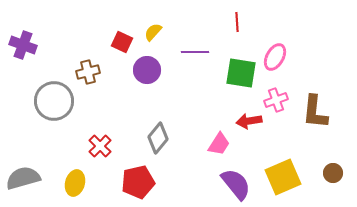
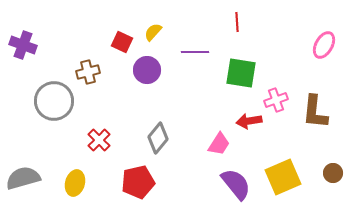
pink ellipse: moved 49 px right, 12 px up
red cross: moved 1 px left, 6 px up
